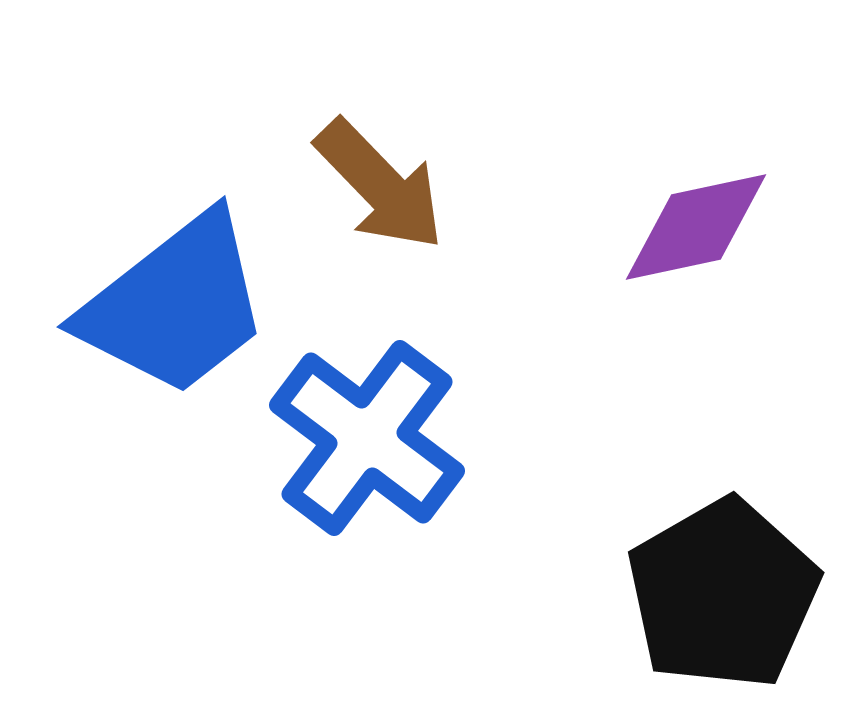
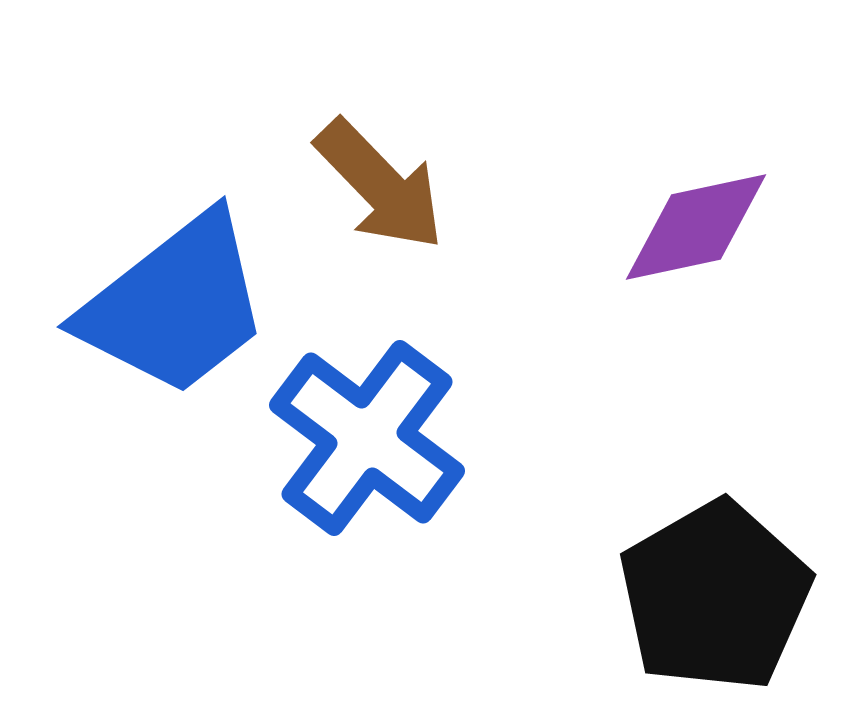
black pentagon: moved 8 px left, 2 px down
